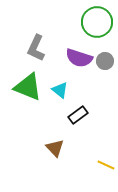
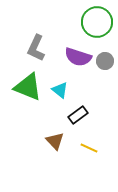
purple semicircle: moved 1 px left, 1 px up
brown triangle: moved 7 px up
yellow line: moved 17 px left, 17 px up
